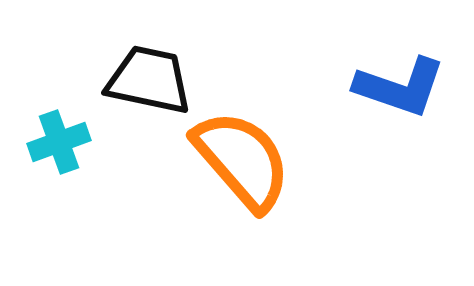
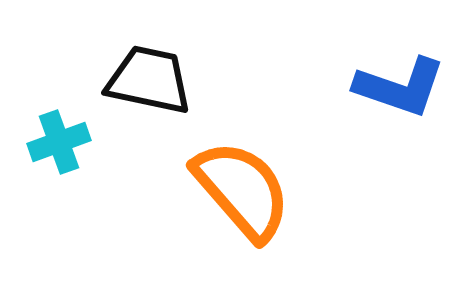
orange semicircle: moved 30 px down
